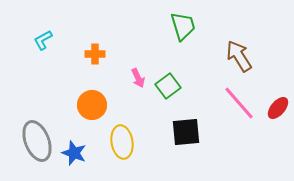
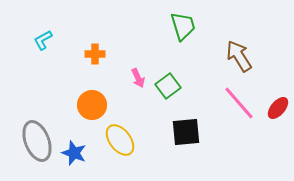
yellow ellipse: moved 2 px left, 2 px up; rotated 28 degrees counterclockwise
